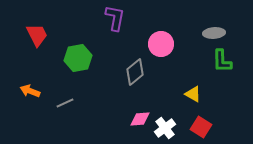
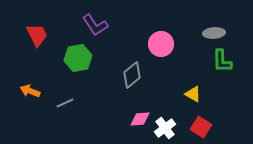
purple L-shape: moved 20 px left, 7 px down; rotated 136 degrees clockwise
gray diamond: moved 3 px left, 3 px down
